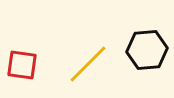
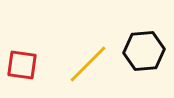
black hexagon: moved 3 px left, 1 px down
